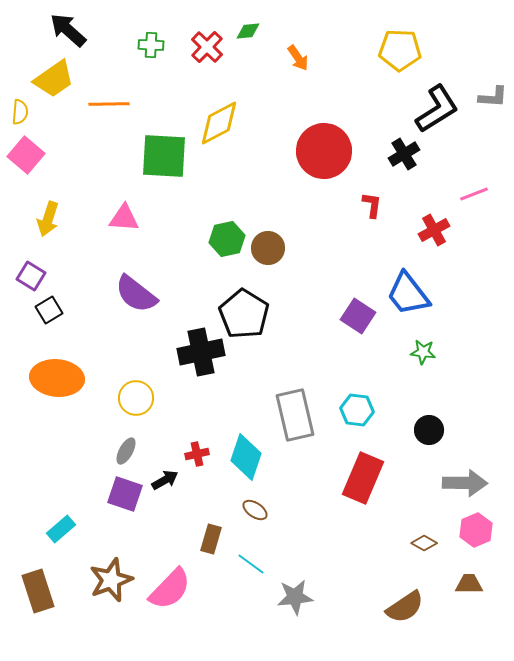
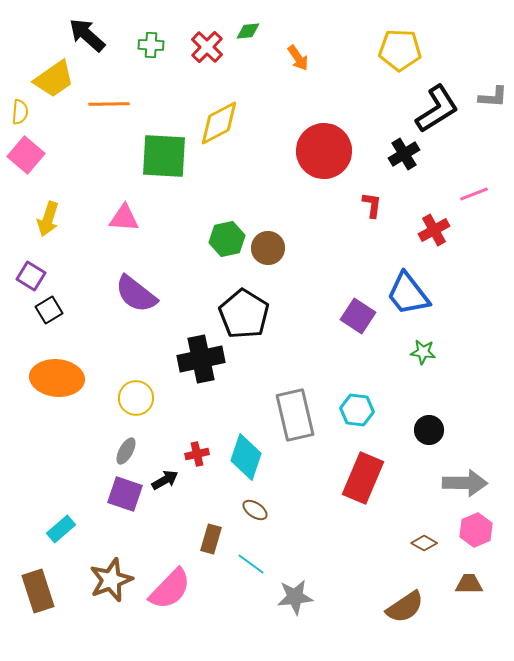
black arrow at (68, 30): moved 19 px right, 5 px down
black cross at (201, 352): moved 7 px down
